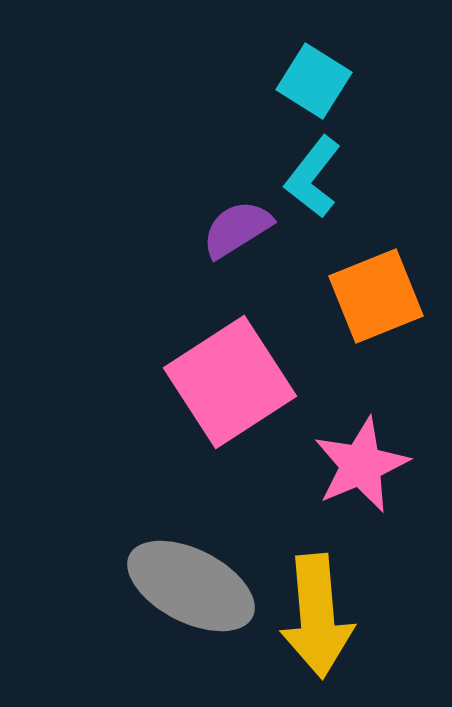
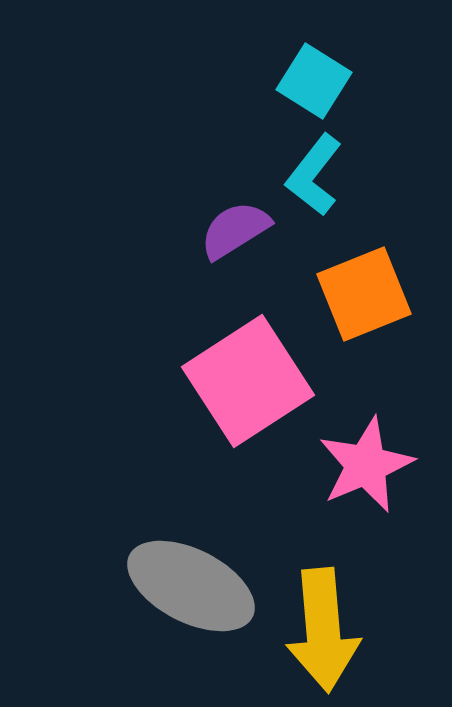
cyan L-shape: moved 1 px right, 2 px up
purple semicircle: moved 2 px left, 1 px down
orange square: moved 12 px left, 2 px up
pink square: moved 18 px right, 1 px up
pink star: moved 5 px right
yellow arrow: moved 6 px right, 14 px down
